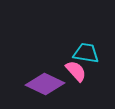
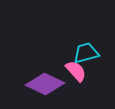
cyan trapezoid: rotated 24 degrees counterclockwise
